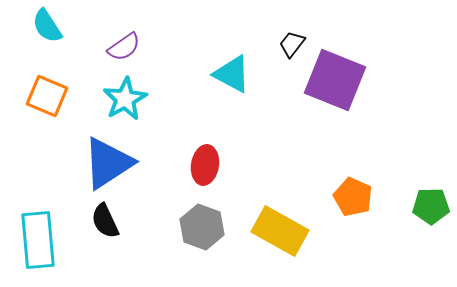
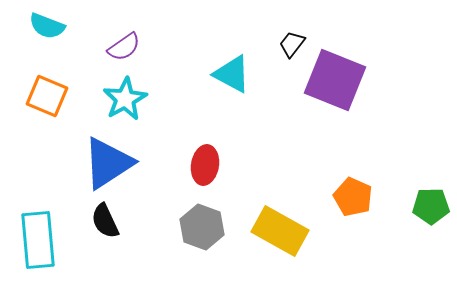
cyan semicircle: rotated 36 degrees counterclockwise
